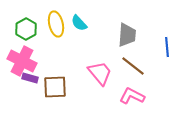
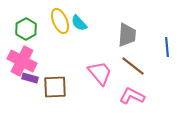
yellow ellipse: moved 4 px right, 3 px up; rotated 10 degrees counterclockwise
